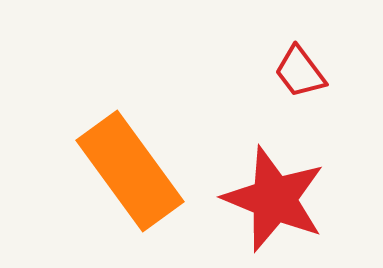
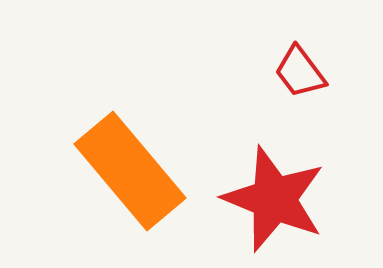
orange rectangle: rotated 4 degrees counterclockwise
